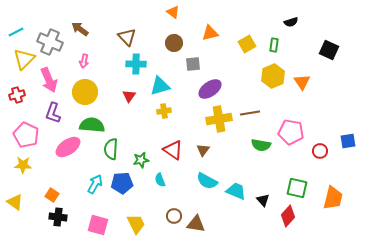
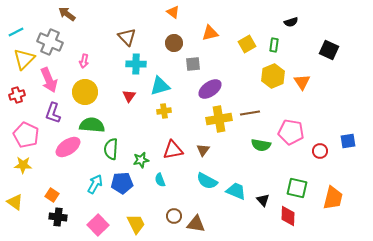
brown arrow at (80, 29): moved 13 px left, 15 px up
red triangle at (173, 150): rotated 45 degrees counterclockwise
red diamond at (288, 216): rotated 40 degrees counterclockwise
pink square at (98, 225): rotated 30 degrees clockwise
